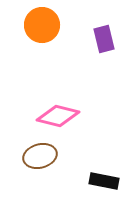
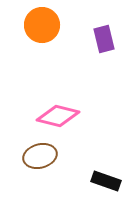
black rectangle: moved 2 px right; rotated 8 degrees clockwise
